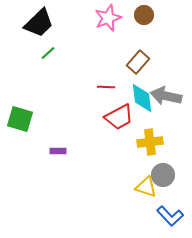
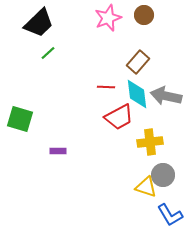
cyan diamond: moved 5 px left, 4 px up
blue L-shape: moved 1 px up; rotated 12 degrees clockwise
